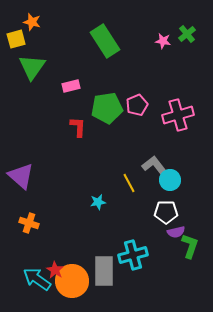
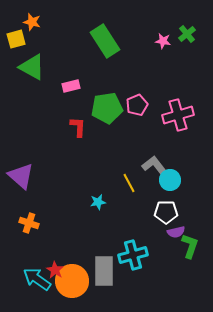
green triangle: rotated 36 degrees counterclockwise
